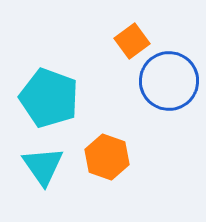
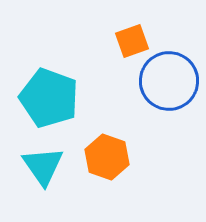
orange square: rotated 16 degrees clockwise
